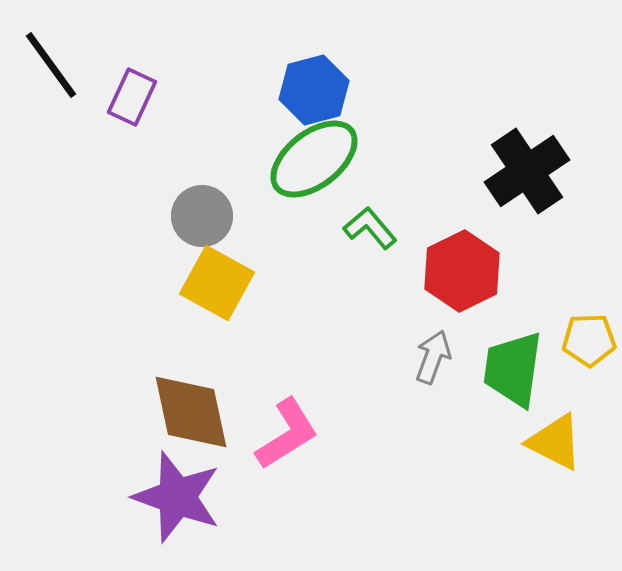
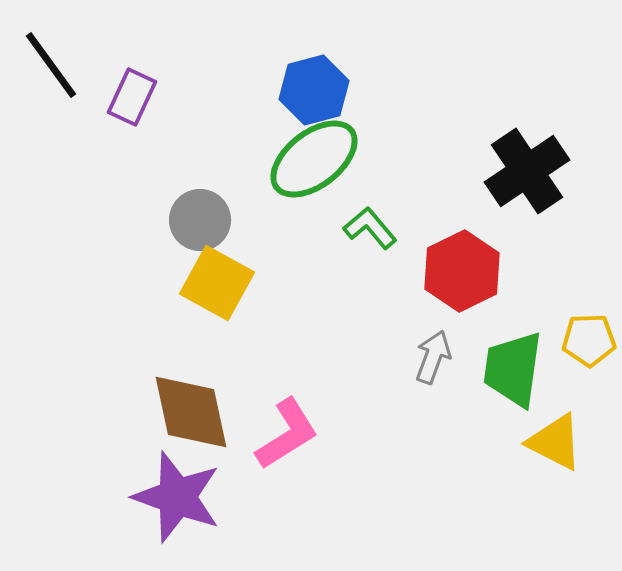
gray circle: moved 2 px left, 4 px down
